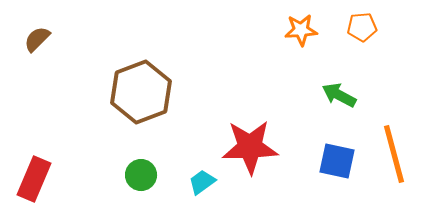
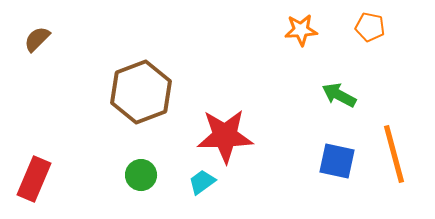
orange pentagon: moved 8 px right; rotated 16 degrees clockwise
red star: moved 25 px left, 11 px up
